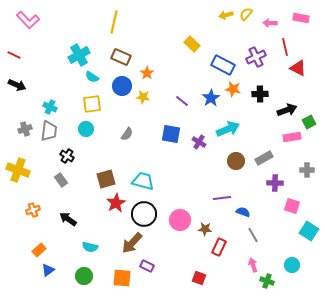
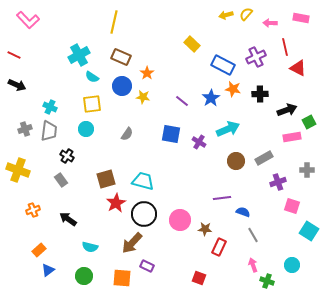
purple cross at (275, 183): moved 3 px right, 1 px up; rotated 21 degrees counterclockwise
